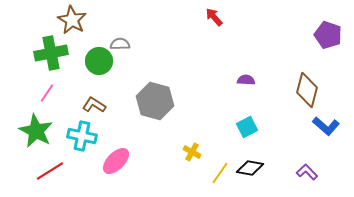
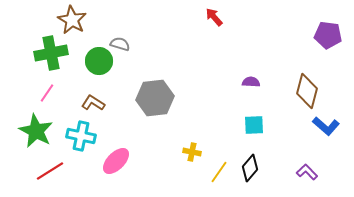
purple pentagon: rotated 12 degrees counterclockwise
gray semicircle: rotated 18 degrees clockwise
purple semicircle: moved 5 px right, 2 px down
brown diamond: moved 1 px down
gray hexagon: moved 3 px up; rotated 21 degrees counterclockwise
brown L-shape: moved 1 px left, 2 px up
cyan square: moved 7 px right, 2 px up; rotated 25 degrees clockwise
cyan cross: moved 1 px left
yellow cross: rotated 18 degrees counterclockwise
black diamond: rotated 60 degrees counterclockwise
yellow line: moved 1 px left, 1 px up
